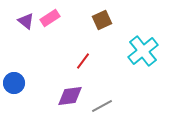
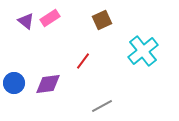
purple diamond: moved 22 px left, 12 px up
